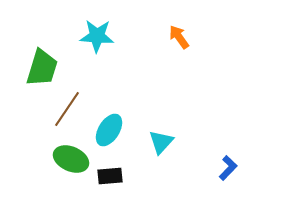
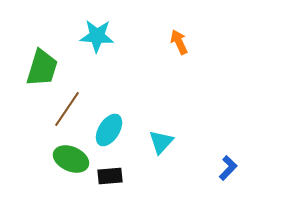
orange arrow: moved 5 px down; rotated 10 degrees clockwise
